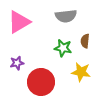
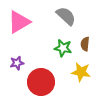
gray semicircle: rotated 130 degrees counterclockwise
brown semicircle: moved 3 px down
